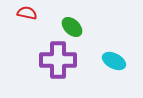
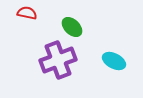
purple cross: rotated 21 degrees counterclockwise
